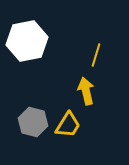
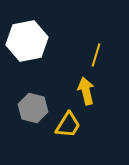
gray hexagon: moved 14 px up
